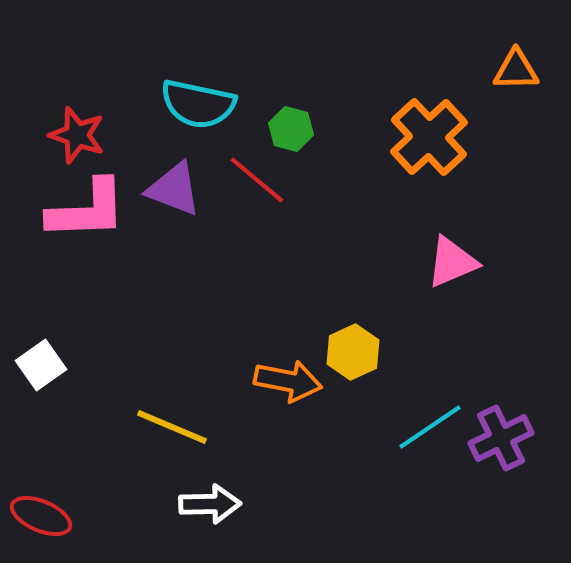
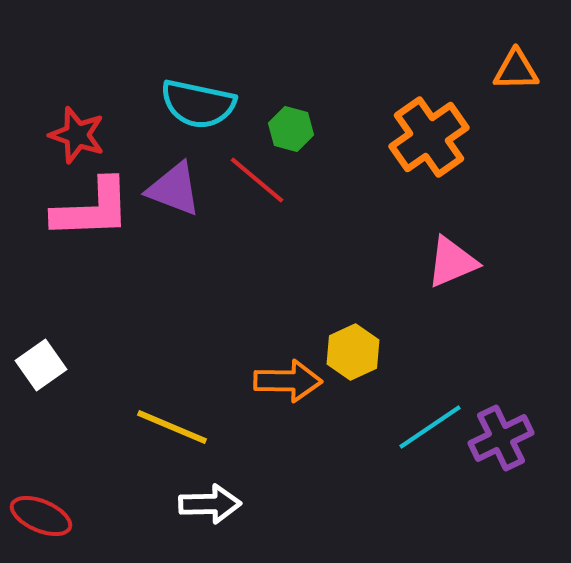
orange cross: rotated 8 degrees clockwise
pink L-shape: moved 5 px right, 1 px up
orange arrow: rotated 10 degrees counterclockwise
